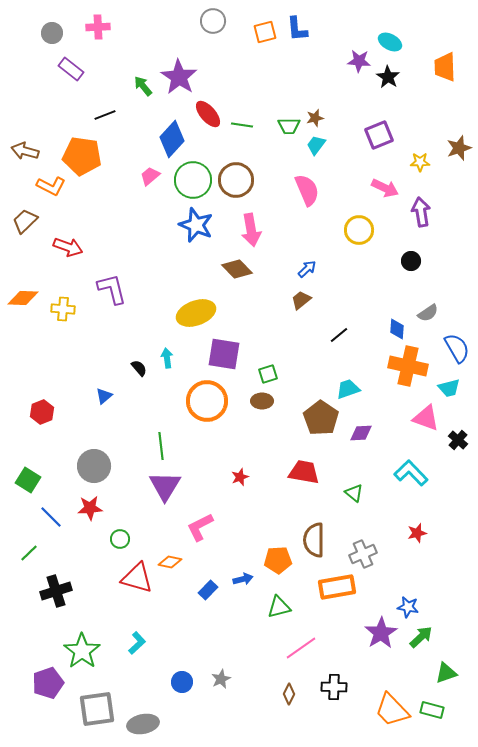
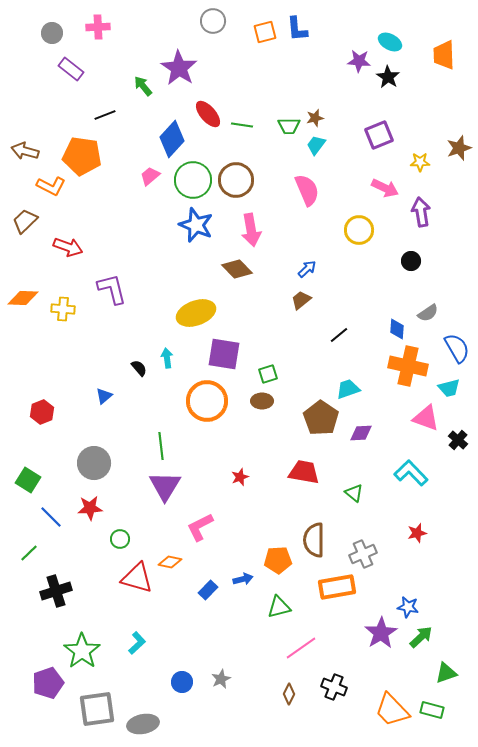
orange trapezoid at (445, 67): moved 1 px left, 12 px up
purple star at (179, 77): moved 9 px up
gray circle at (94, 466): moved 3 px up
black cross at (334, 687): rotated 20 degrees clockwise
